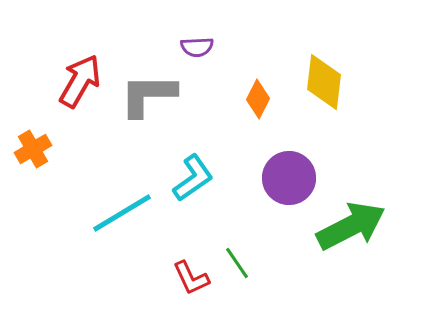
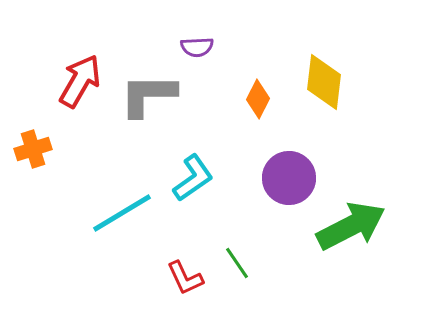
orange cross: rotated 12 degrees clockwise
red L-shape: moved 6 px left
